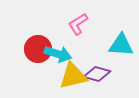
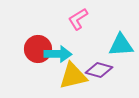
pink L-shape: moved 5 px up
cyan triangle: rotated 8 degrees counterclockwise
cyan arrow: rotated 16 degrees counterclockwise
purple diamond: moved 2 px right, 4 px up
